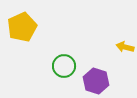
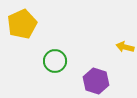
yellow pentagon: moved 3 px up
green circle: moved 9 px left, 5 px up
